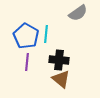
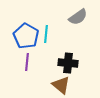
gray semicircle: moved 4 px down
black cross: moved 9 px right, 3 px down
brown triangle: moved 6 px down
